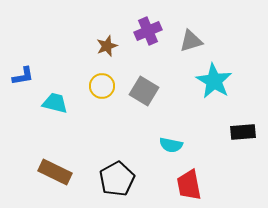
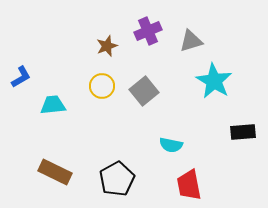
blue L-shape: moved 2 px left, 1 px down; rotated 20 degrees counterclockwise
gray square: rotated 20 degrees clockwise
cyan trapezoid: moved 2 px left, 2 px down; rotated 20 degrees counterclockwise
